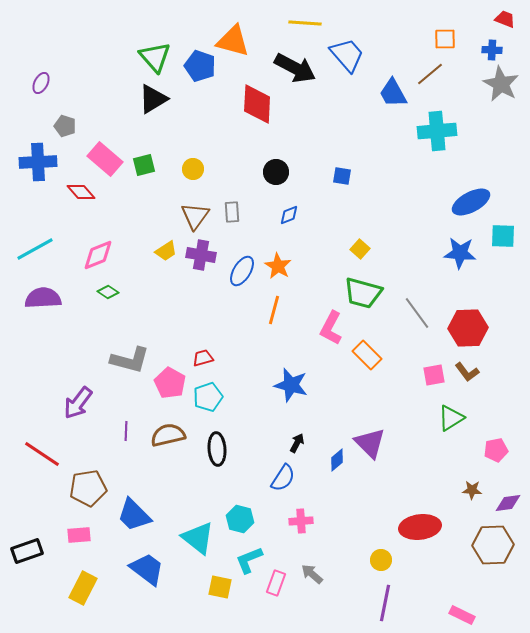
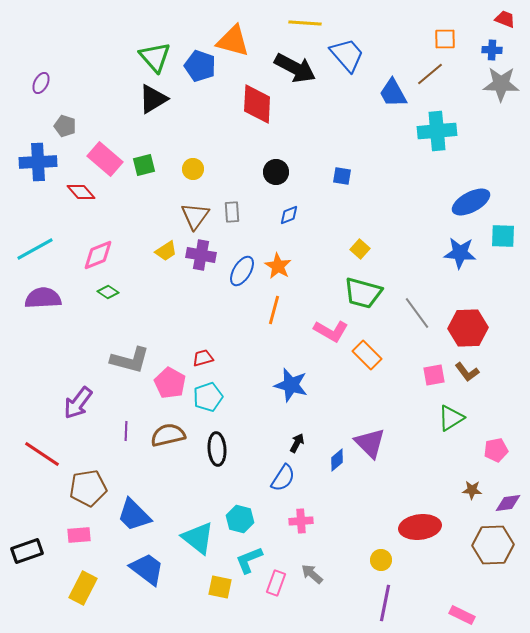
gray star at (501, 84): rotated 27 degrees counterclockwise
pink L-shape at (331, 328): moved 3 px down; rotated 88 degrees counterclockwise
